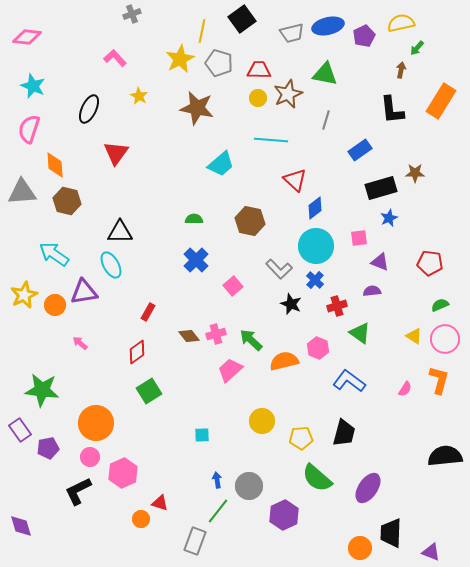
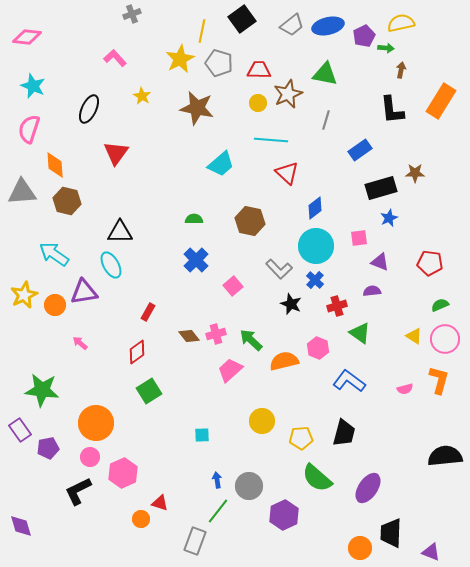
gray trapezoid at (292, 33): moved 8 px up; rotated 25 degrees counterclockwise
green arrow at (417, 48): moved 31 px left; rotated 126 degrees counterclockwise
yellow star at (139, 96): moved 3 px right
yellow circle at (258, 98): moved 5 px down
red triangle at (295, 180): moved 8 px left, 7 px up
pink semicircle at (405, 389): rotated 42 degrees clockwise
